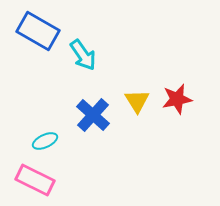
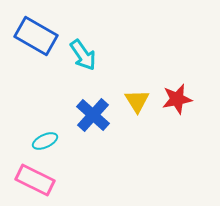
blue rectangle: moved 2 px left, 5 px down
